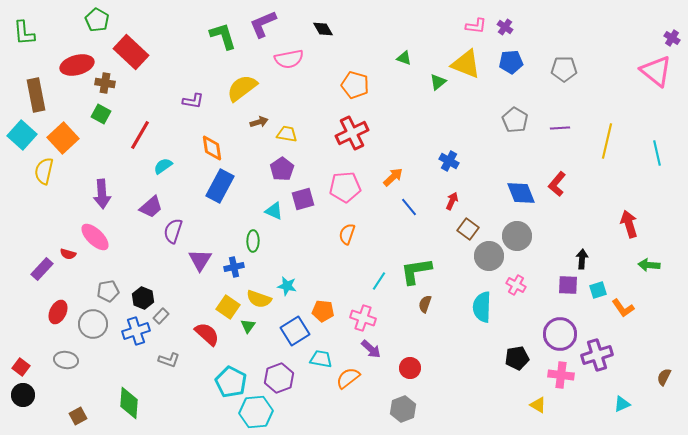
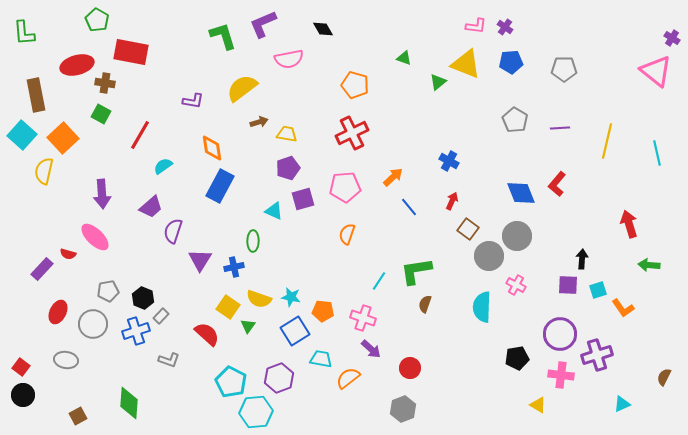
red rectangle at (131, 52): rotated 32 degrees counterclockwise
purple pentagon at (282, 169): moved 6 px right, 1 px up; rotated 15 degrees clockwise
cyan star at (287, 286): moved 4 px right, 11 px down
